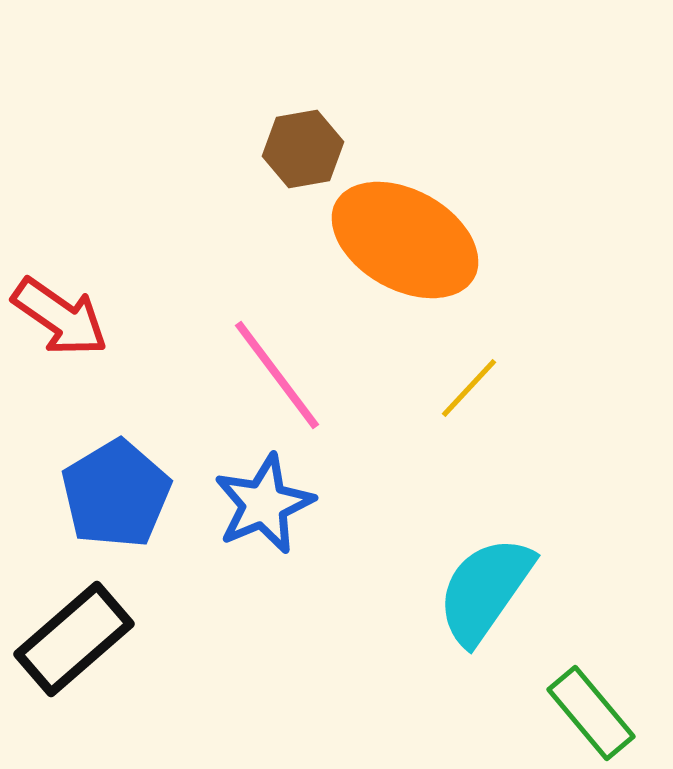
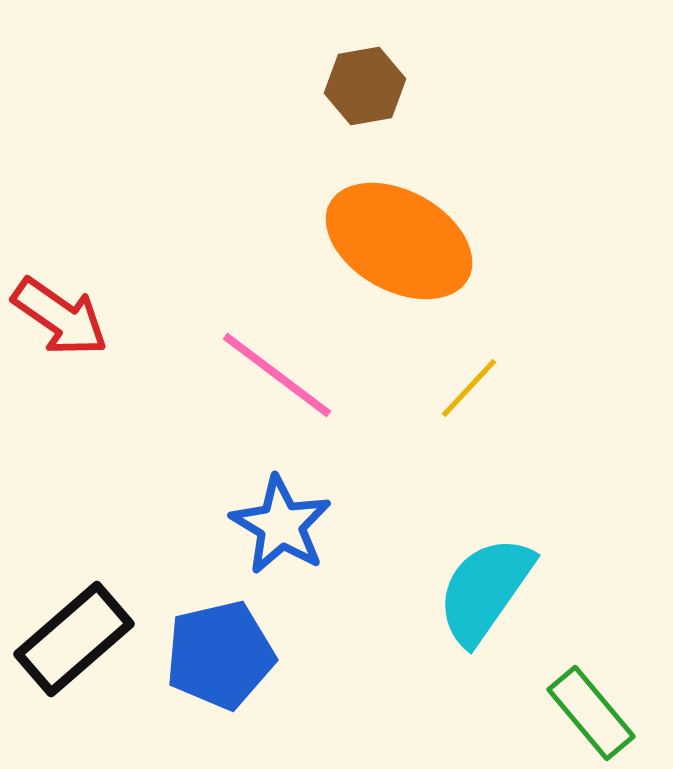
brown hexagon: moved 62 px right, 63 px up
orange ellipse: moved 6 px left, 1 px down
pink line: rotated 16 degrees counterclockwise
blue pentagon: moved 104 px right, 161 px down; rotated 18 degrees clockwise
blue star: moved 17 px right, 21 px down; rotated 18 degrees counterclockwise
